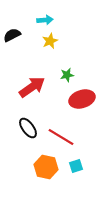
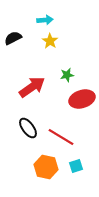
black semicircle: moved 1 px right, 3 px down
yellow star: rotated 14 degrees counterclockwise
